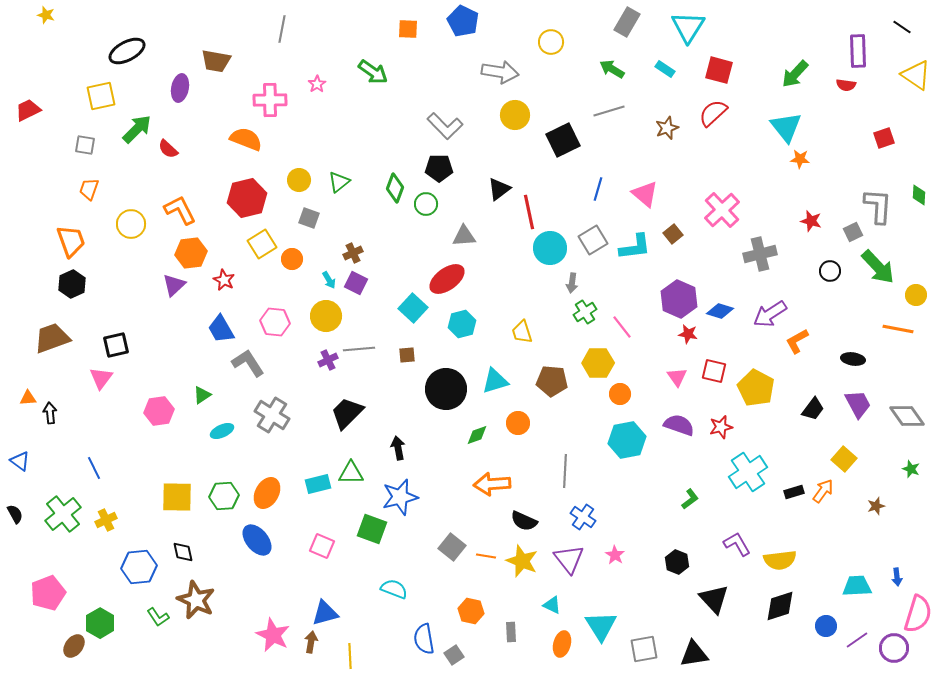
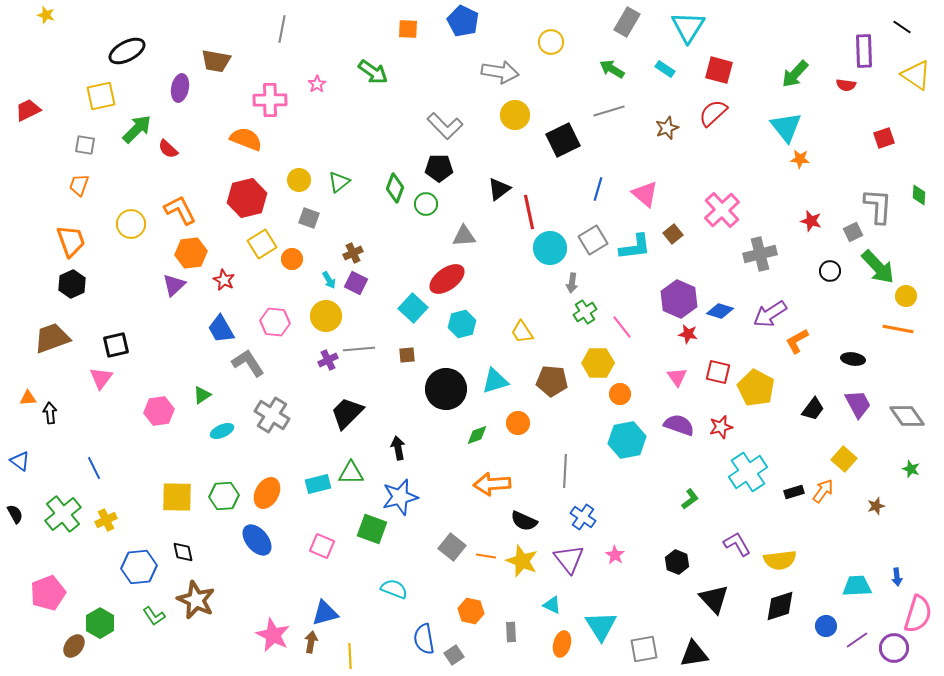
purple rectangle at (858, 51): moved 6 px right
orange trapezoid at (89, 189): moved 10 px left, 4 px up
yellow circle at (916, 295): moved 10 px left, 1 px down
yellow trapezoid at (522, 332): rotated 15 degrees counterclockwise
red square at (714, 371): moved 4 px right, 1 px down
green L-shape at (158, 617): moved 4 px left, 1 px up
